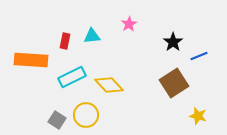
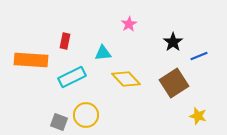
cyan triangle: moved 11 px right, 17 px down
yellow diamond: moved 17 px right, 6 px up
gray square: moved 2 px right, 2 px down; rotated 12 degrees counterclockwise
